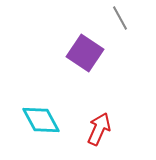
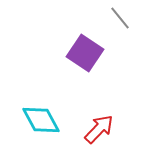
gray line: rotated 10 degrees counterclockwise
red arrow: rotated 20 degrees clockwise
